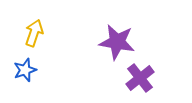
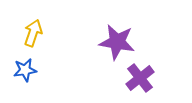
yellow arrow: moved 1 px left
blue star: rotated 10 degrees clockwise
